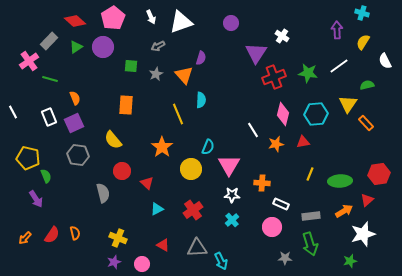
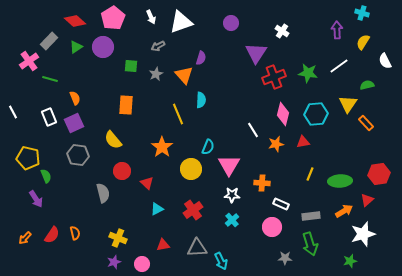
white cross at (282, 36): moved 5 px up
red triangle at (163, 245): rotated 40 degrees counterclockwise
